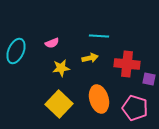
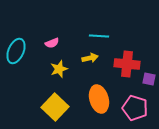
yellow star: moved 2 px left, 1 px down; rotated 12 degrees counterclockwise
yellow square: moved 4 px left, 3 px down
